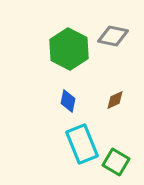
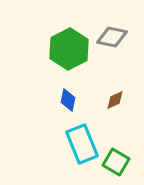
gray diamond: moved 1 px left, 1 px down
green hexagon: rotated 6 degrees clockwise
blue diamond: moved 1 px up
